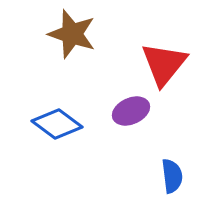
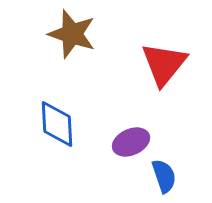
purple ellipse: moved 31 px down
blue diamond: rotated 51 degrees clockwise
blue semicircle: moved 8 px left; rotated 12 degrees counterclockwise
